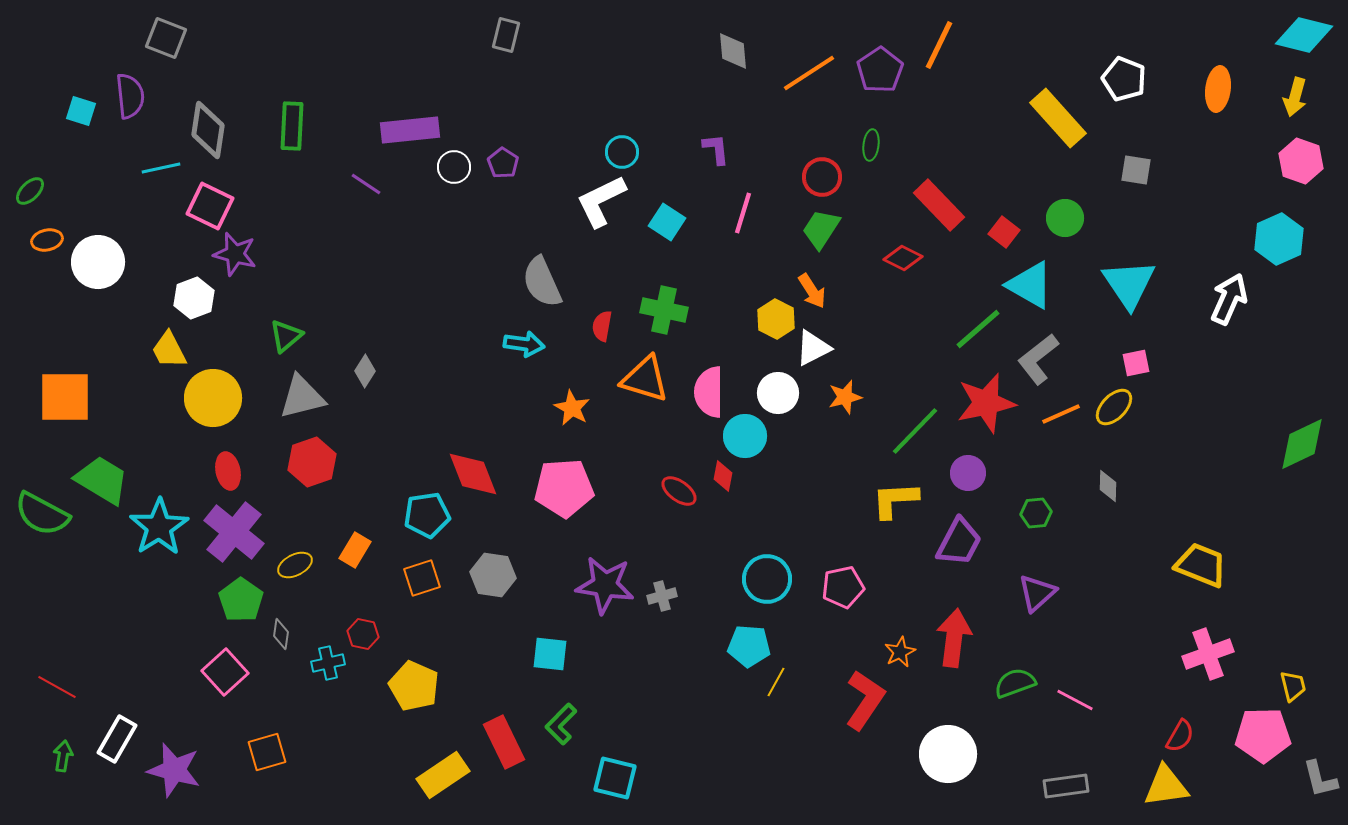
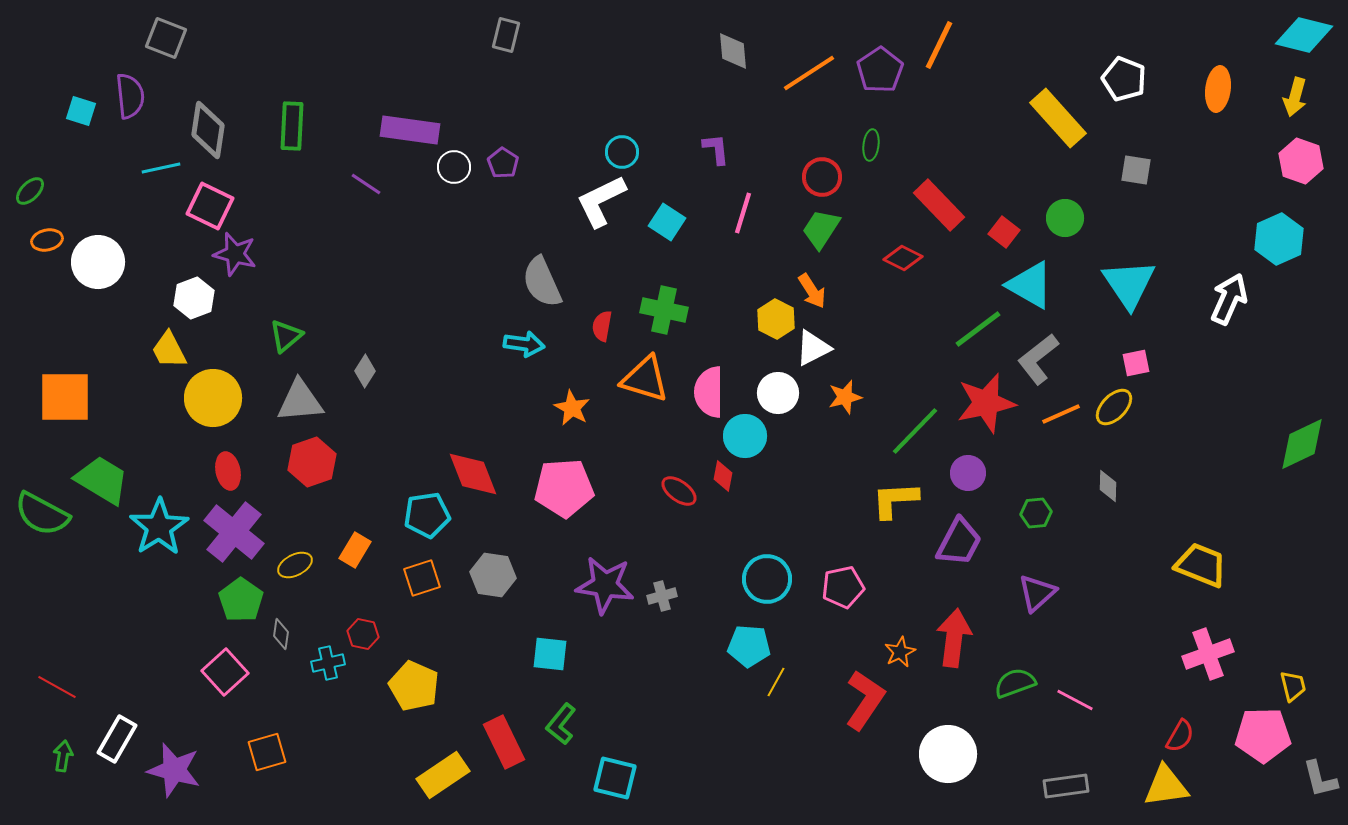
purple rectangle at (410, 130): rotated 14 degrees clockwise
green line at (978, 329): rotated 4 degrees clockwise
gray triangle at (302, 397): moved 2 px left, 4 px down; rotated 9 degrees clockwise
green L-shape at (561, 724): rotated 6 degrees counterclockwise
